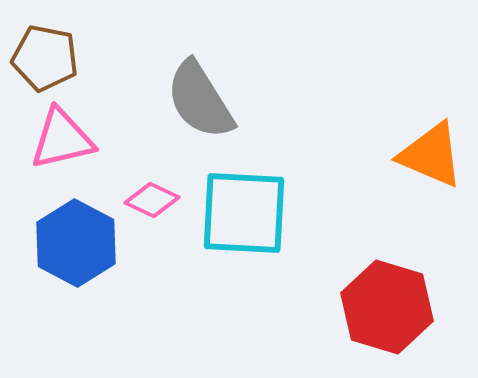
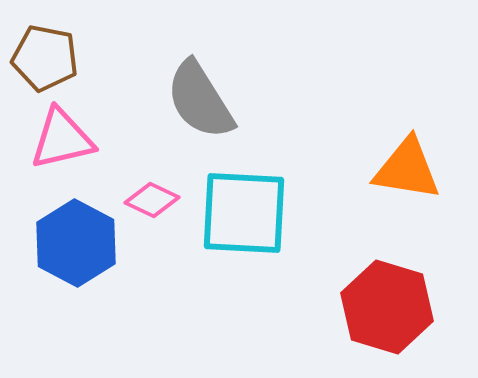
orange triangle: moved 24 px left, 14 px down; rotated 14 degrees counterclockwise
